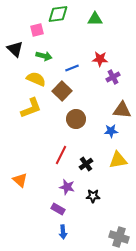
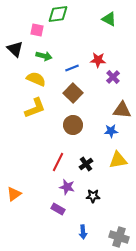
green triangle: moved 14 px right; rotated 28 degrees clockwise
pink square: rotated 24 degrees clockwise
red star: moved 2 px left, 1 px down
purple cross: rotated 16 degrees counterclockwise
brown square: moved 11 px right, 2 px down
yellow L-shape: moved 4 px right
brown circle: moved 3 px left, 6 px down
red line: moved 3 px left, 7 px down
orange triangle: moved 6 px left, 14 px down; rotated 42 degrees clockwise
blue arrow: moved 20 px right
